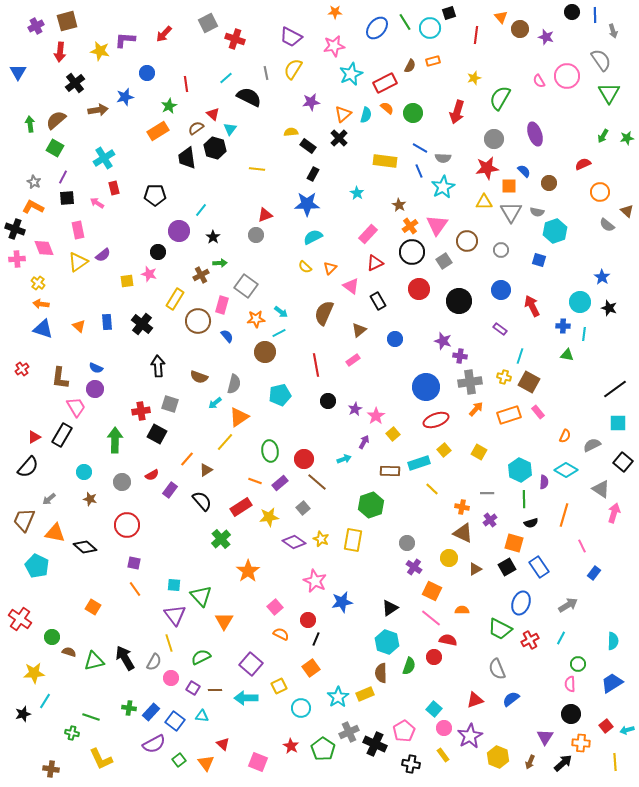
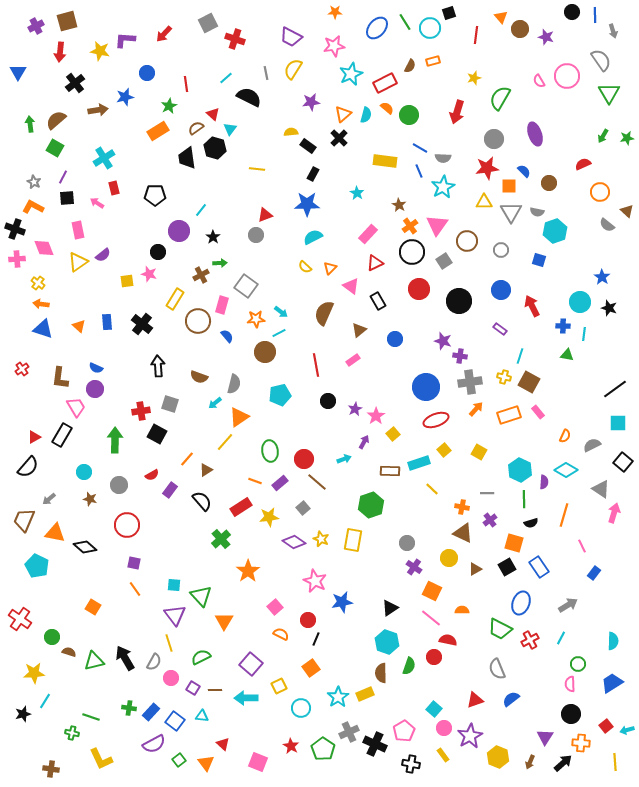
green circle at (413, 113): moved 4 px left, 2 px down
gray circle at (122, 482): moved 3 px left, 3 px down
